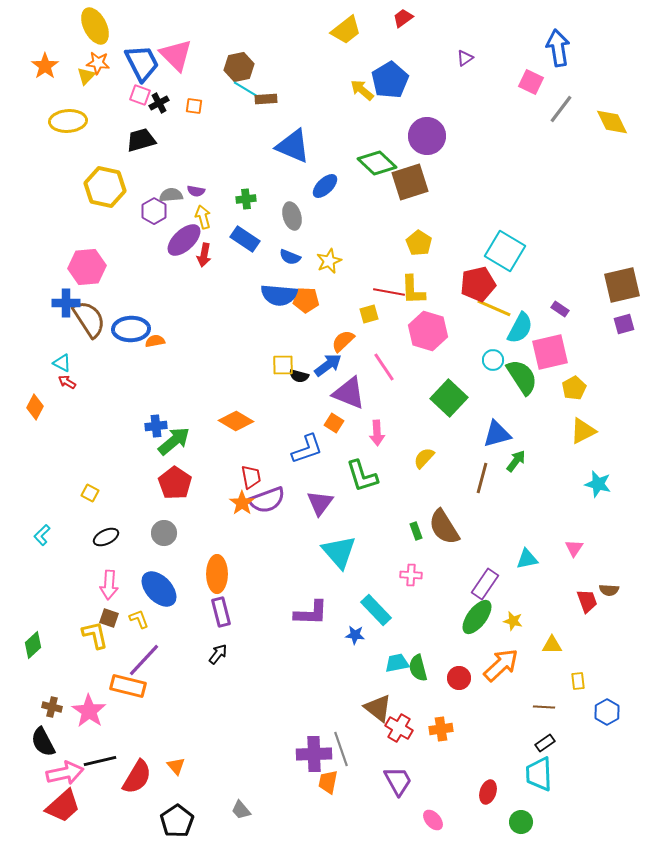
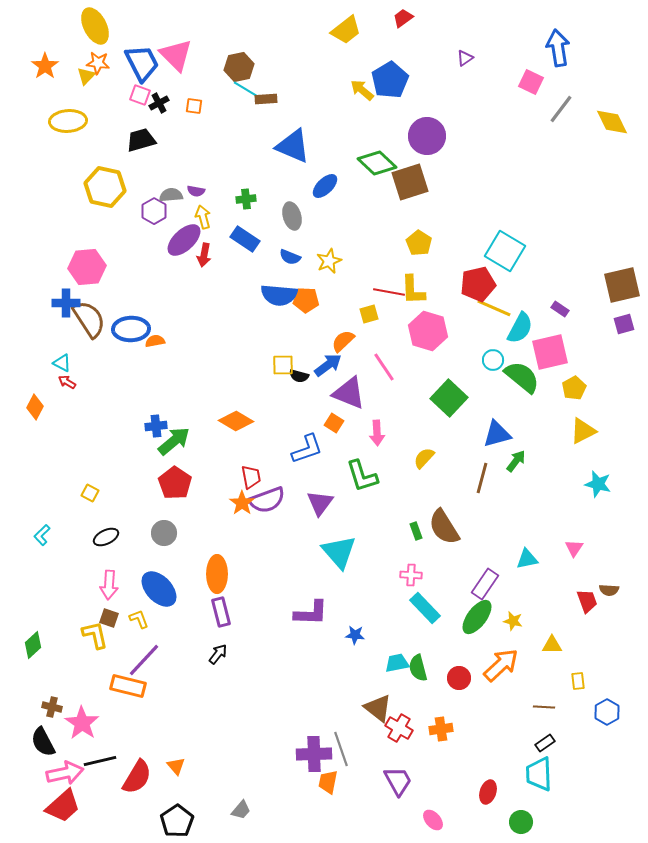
green semicircle at (522, 377): rotated 18 degrees counterclockwise
cyan rectangle at (376, 610): moved 49 px right, 2 px up
pink star at (89, 711): moved 7 px left, 12 px down
gray trapezoid at (241, 810): rotated 100 degrees counterclockwise
